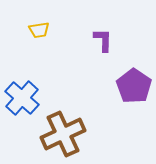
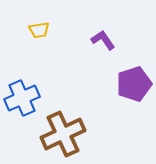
purple L-shape: rotated 35 degrees counterclockwise
purple pentagon: moved 2 px up; rotated 20 degrees clockwise
blue cross: rotated 24 degrees clockwise
